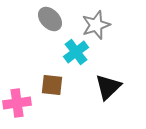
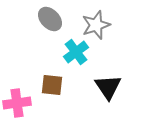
black triangle: rotated 20 degrees counterclockwise
